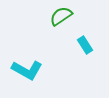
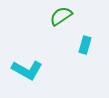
cyan rectangle: rotated 48 degrees clockwise
